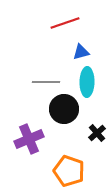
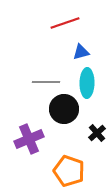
cyan ellipse: moved 1 px down
